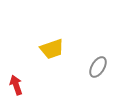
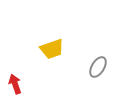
red arrow: moved 1 px left, 1 px up
